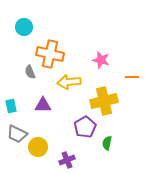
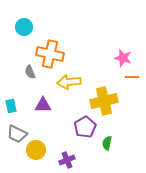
pink star: moved 22 px right, 2 px up
yellow circle: moved 2 px left, 3 px down
